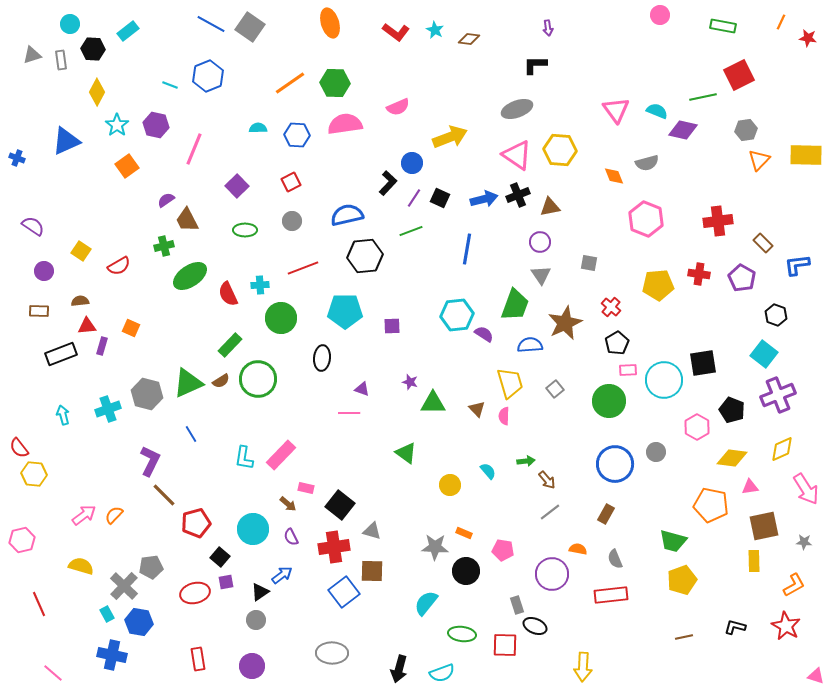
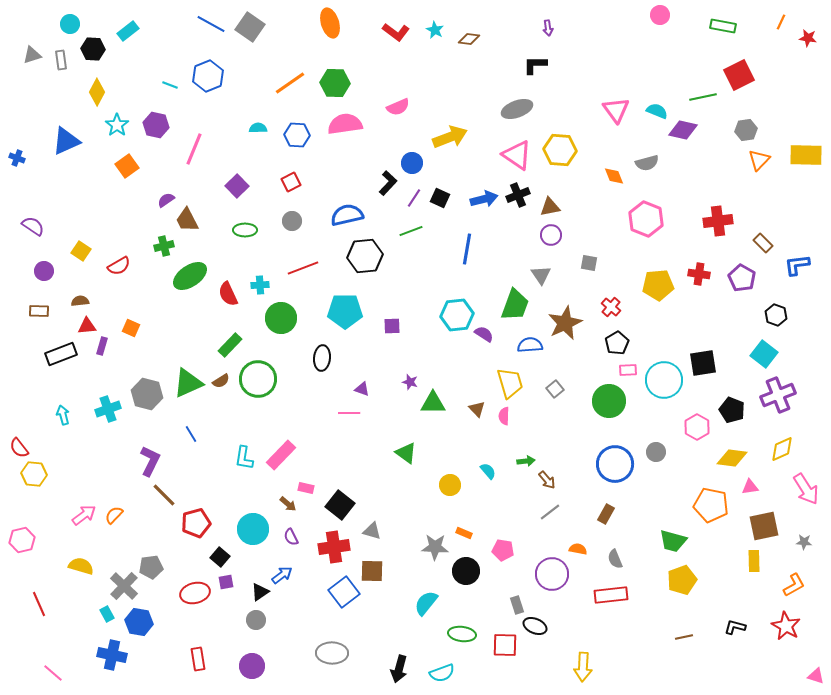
purple circle at (540, 242): moved 11 px right, 7 px up
